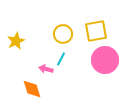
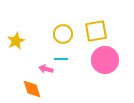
cyan line: rotated 64 degrees clockwise
